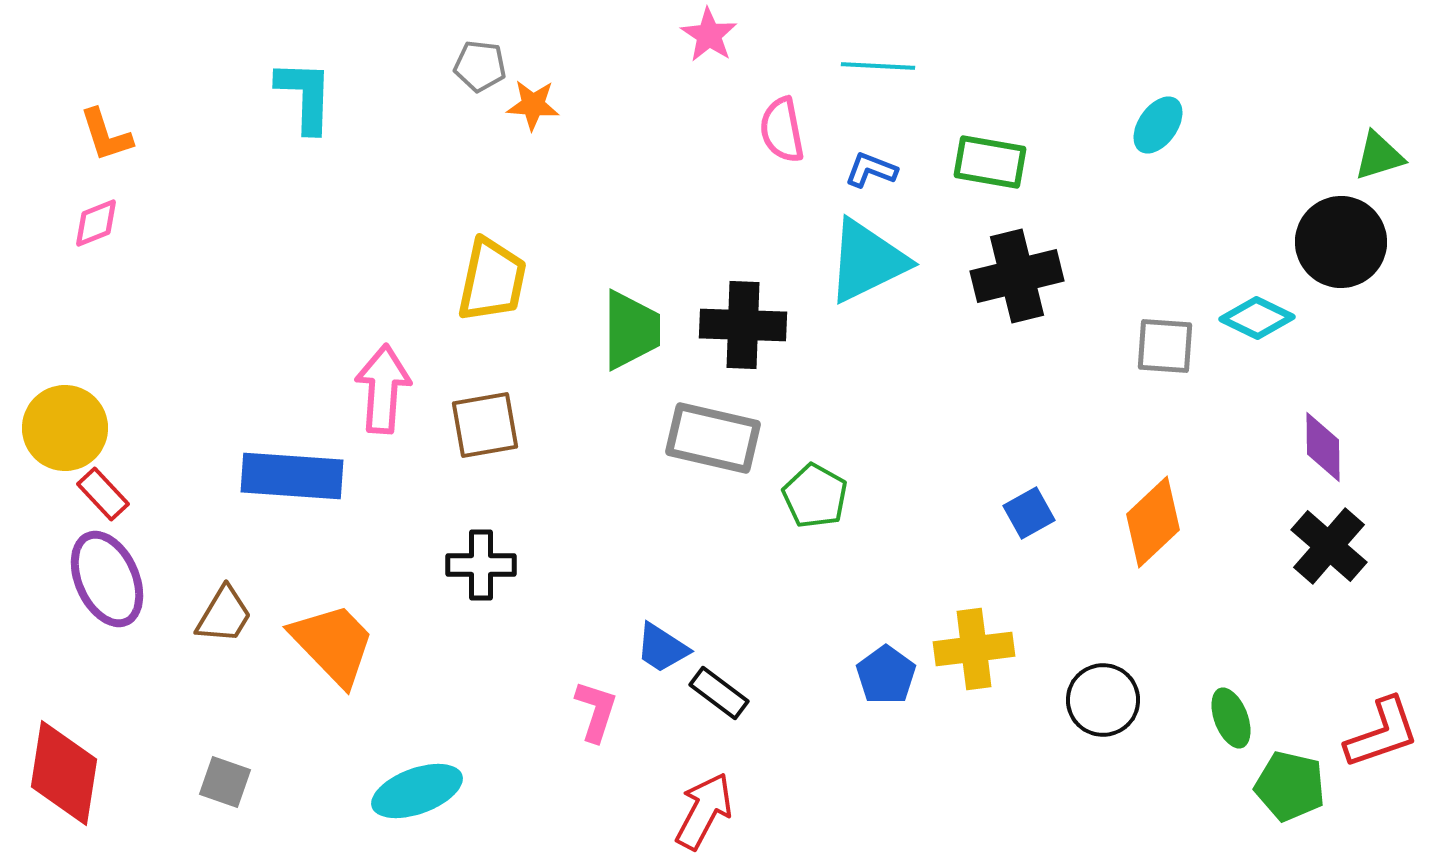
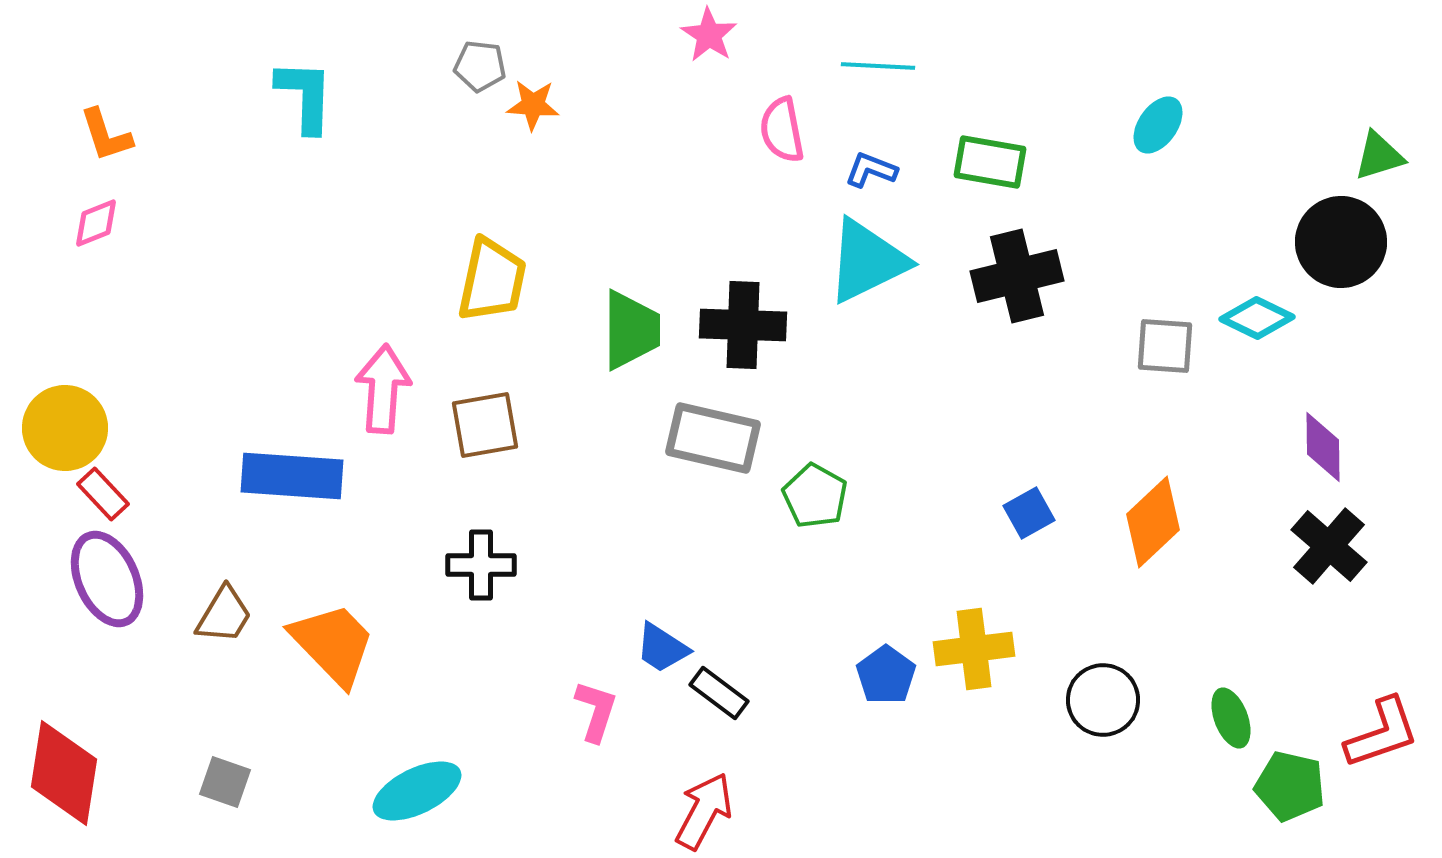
cyan ellipse at (417, 791): rotated 6 degrees counterclockwise
